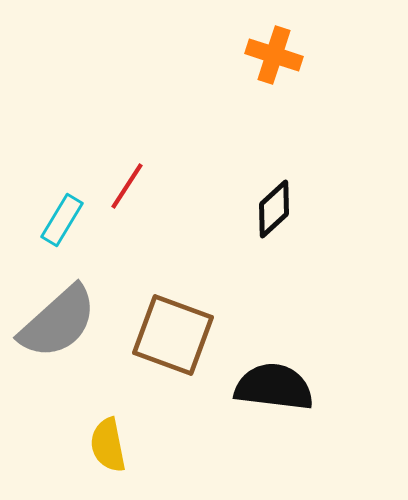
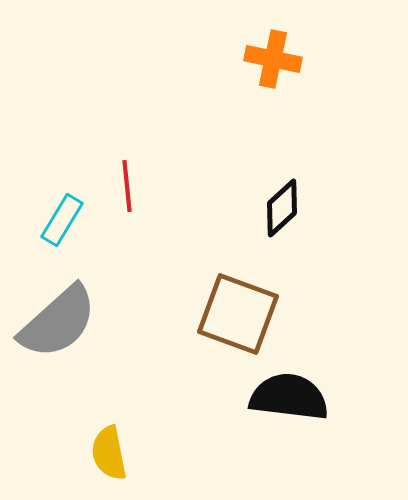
orange cross: moved 1 px left, 4 px down; rotated 6 degrees counterclockwise
red line: rotated 39 degrees counterclockwise
black diamond: moved 8 px right, 1 px up
brown square: moved 65 px right, 21 px up
black semicircle: moved 15 px right, 10 px down
yellow semicircle: moved 1 px right, 8 px down
